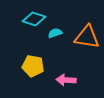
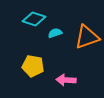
orange triangle: rotated 28 degrees counterclockwise
